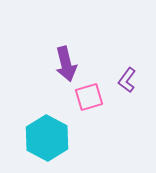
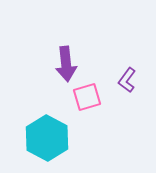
purple arrow: rotated 8 degrees clockwise
pink square: moved 2 px left
